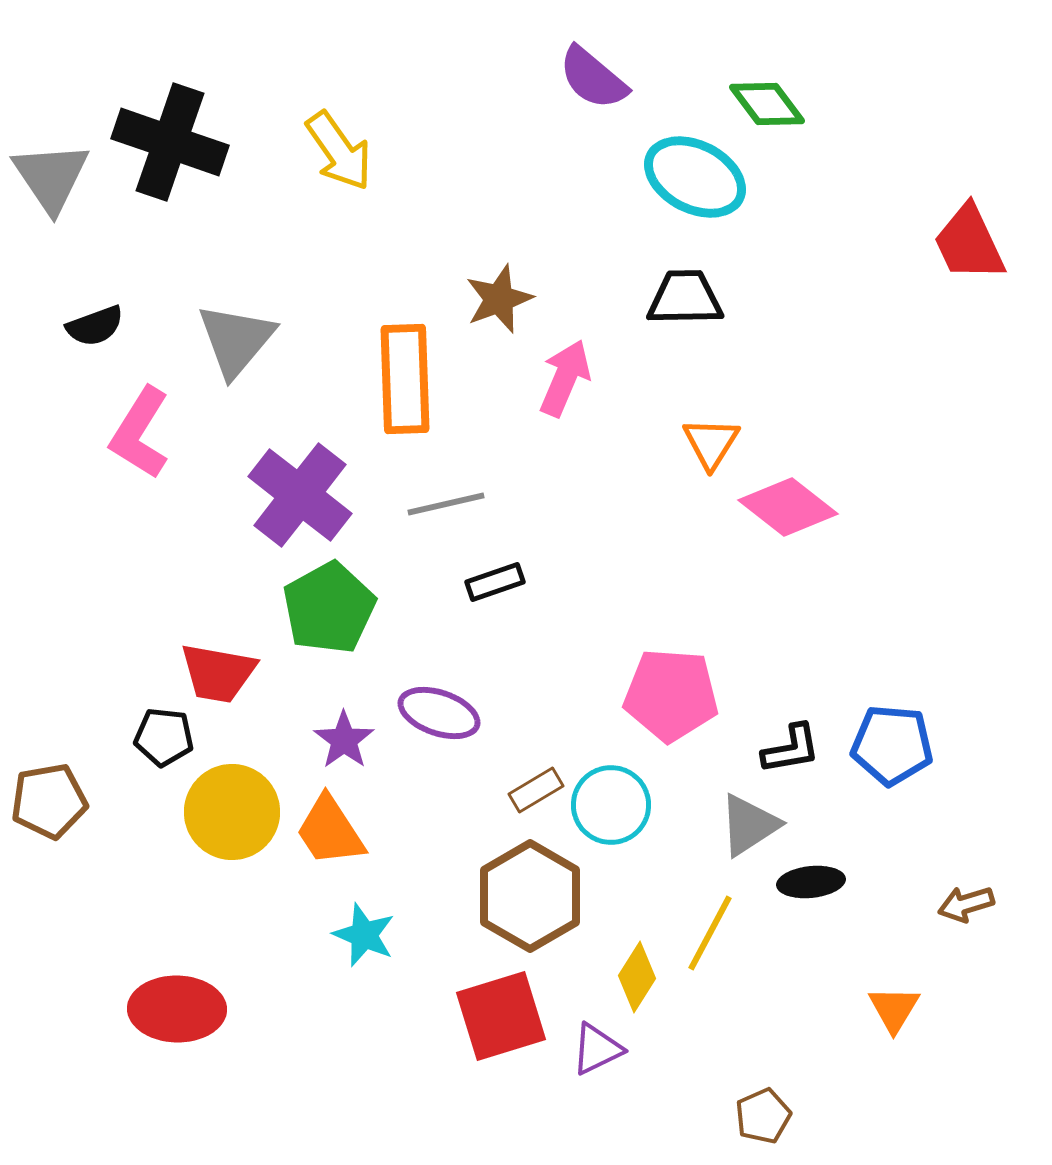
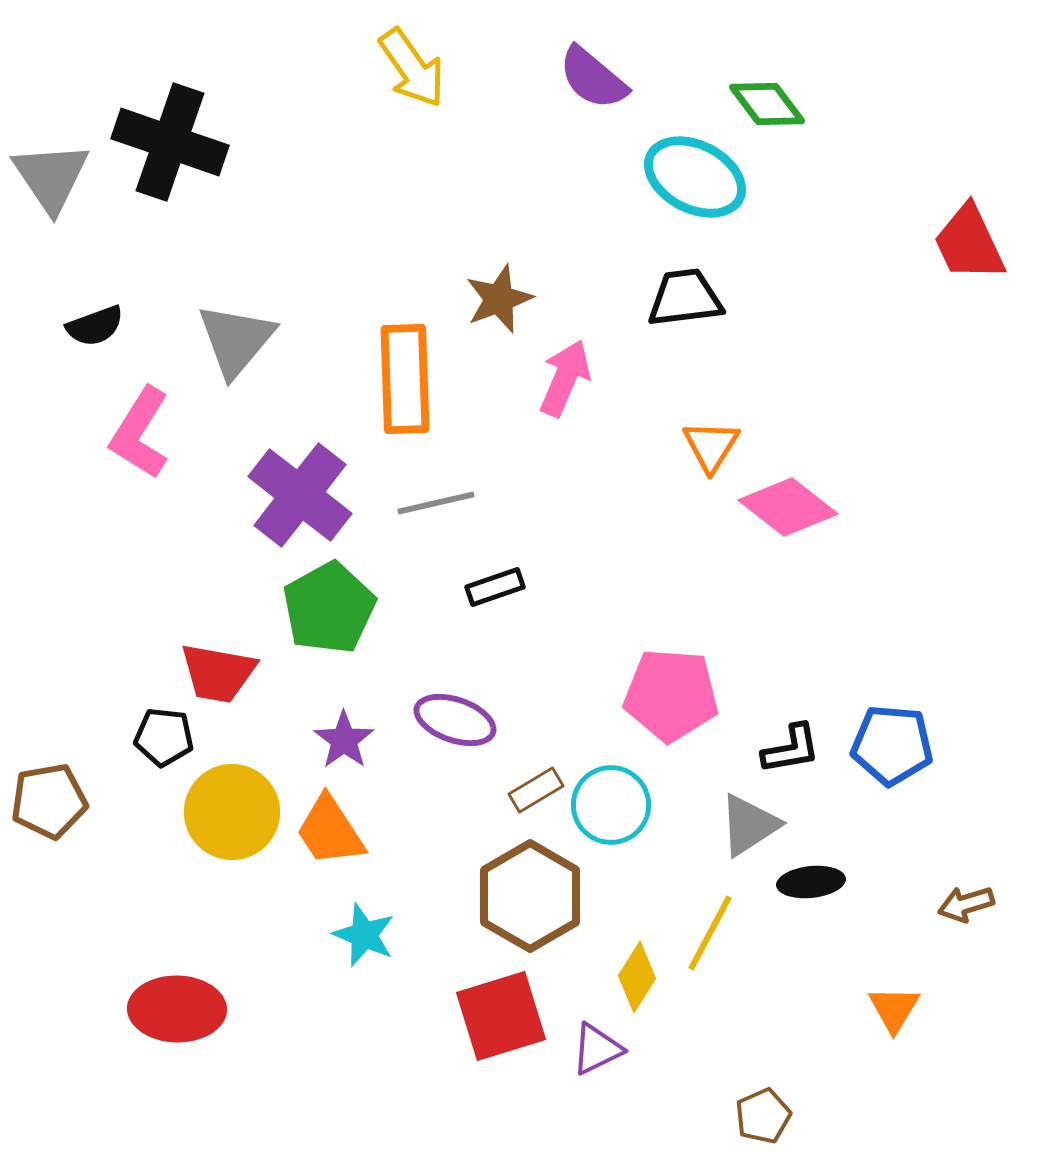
yellow arrow at (339, 151): moved 73 px right, 83 px up
black trapezoid at (685, 298): rotated 6 degrees counterclockwise
orange triangle at (711, 443): moved 3 px down
gray line at (446, 504): moved 10 px left, 1 px up
black rectangle at (495, 582): moved 5 px down
purple ellipse at (439, 713): moved 16 px right, 7 px down
